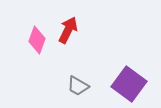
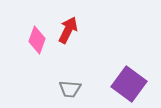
gray trapezoid: moved 8 px left, 3 px down; rotated 25 degrees counterclockwise
